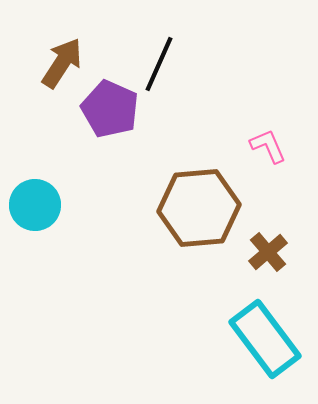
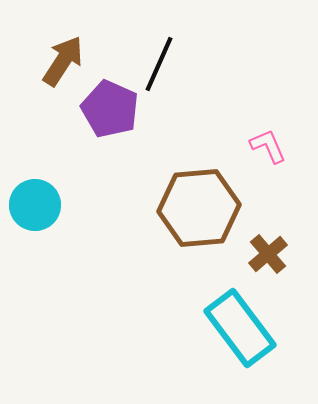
brown arrow: moved 1 px right, 2 px up
brown cross: moved 2 px down
cyan rectangle: moved 25 px left, 11 px up
